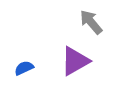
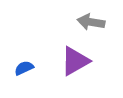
gray arrow: rotated 40 degrees counterclockwise
